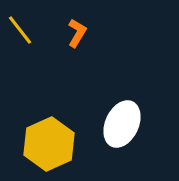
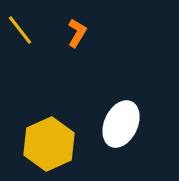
white ellipse: moved 1 px left
